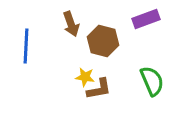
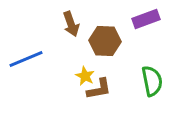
brown hexagon: moved 2 px right; rotated 12 degrees counterclockwise
blue line: moved 13 px down; rotated 64 degrees clockwise
yellow star: moved 1 px up; rotated 18 degrees clockwise
green semicircle: rotated 12 degrees clockwise
